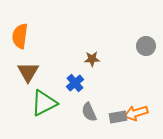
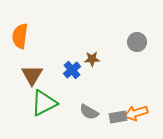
gray circle: moved 9 px left, 4 px up
brown triangle: moved 4 px right, 3 px down
blue cross: moved 3 px left, 13 px up
gray semicircle: rotated 36 degrees counterclockwise
